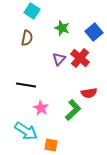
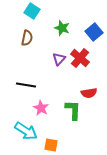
green L-shape: rotated 45 degrees counterclockwise
